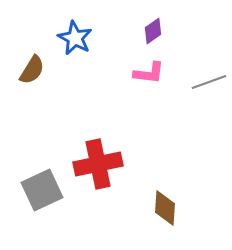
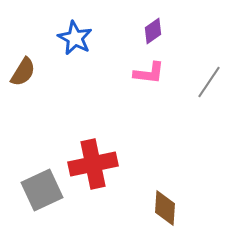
brown semicircle: moved 9 px left, 2 px down
gray line: rotated 36 degrees counterclockwise
red cross: moved 5 px left
